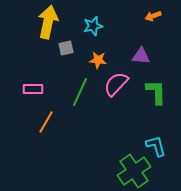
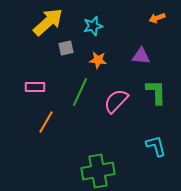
orange arrow: moved 4 px right, 2 px down
yellow arrow: rotated 36 degrees clockwise
pink semicircle: moved 17 px down
pink rectangle: moved 2 px right, 2 px up
green cross: moved 36 px left; rotated 24 degrees clockwise
